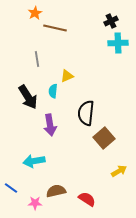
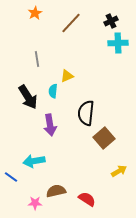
brown line: moved 16 px right, 5 px up; rotated 60 degrees counterclockwise
blue line: moved 11 px up
